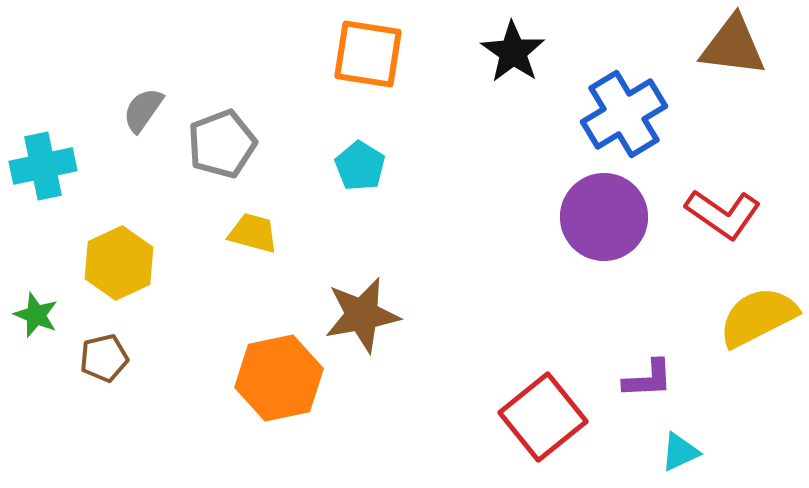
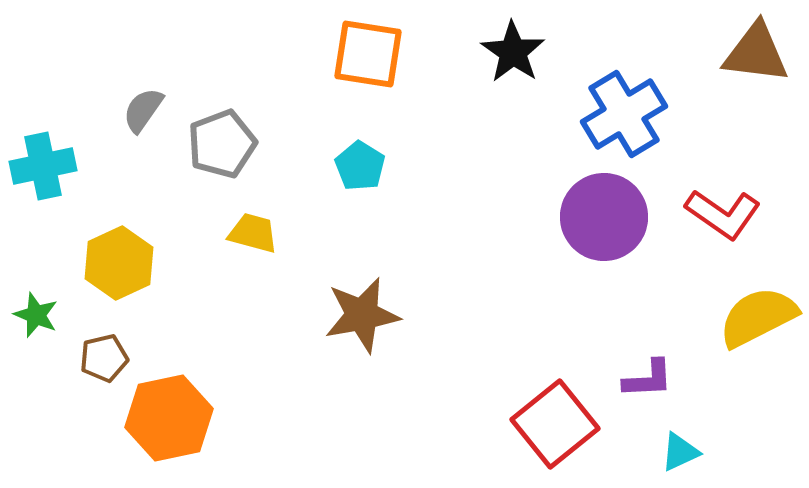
brown triangle: moved 23 px right, 7 px down
orange hexagon: moved 110 px left, 40 px down
red square: moved 12 px right, 7 px down
